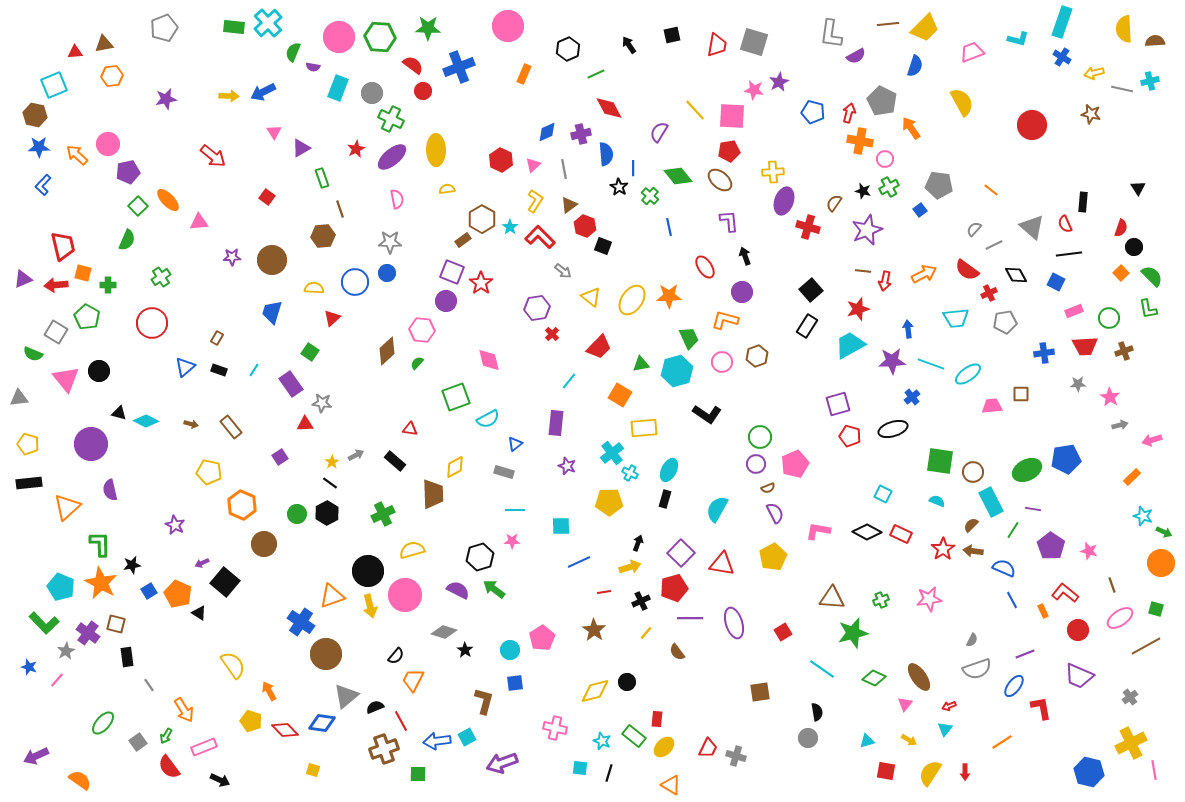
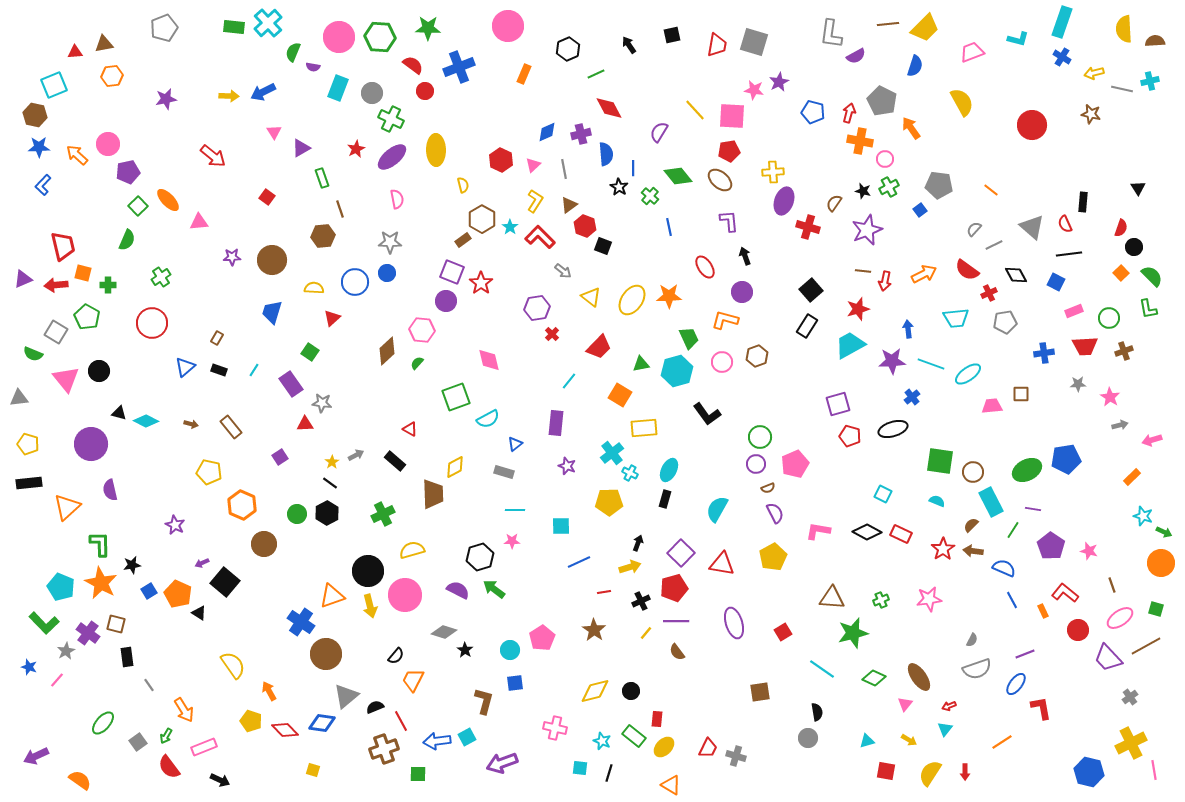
red circle at (423, 91): moved 2 px right
yellow semicircle at (447, 189): moved 16 px right, 4 px up; rotated 84 degrees clockwise
black L-shape at (707, 414): rotated 20 degrees clockwise
red triangle at (410, 429): rotated 21 degrees clockwise
purple line at (690, 618): moved 14 px left, 3 px down
purple trapezoid at (1079, 676): moved 29 px right, 18 px up; rotated 24 degrees clockwise
black circle at (627, 682): moved 4 px right, 9 px down
blue ellipse at (1014, 686): moved 2 px right, 2 px up
